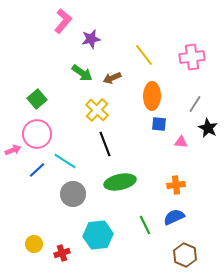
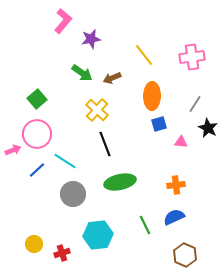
blue square: rotated 21 degrees counterclockwise
